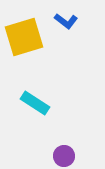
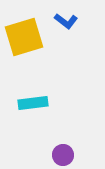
cyan rectangle: moved 2 px left; rotated 40 degrees counterclockwise
purple circle: moved 1 px left, 1 px up
